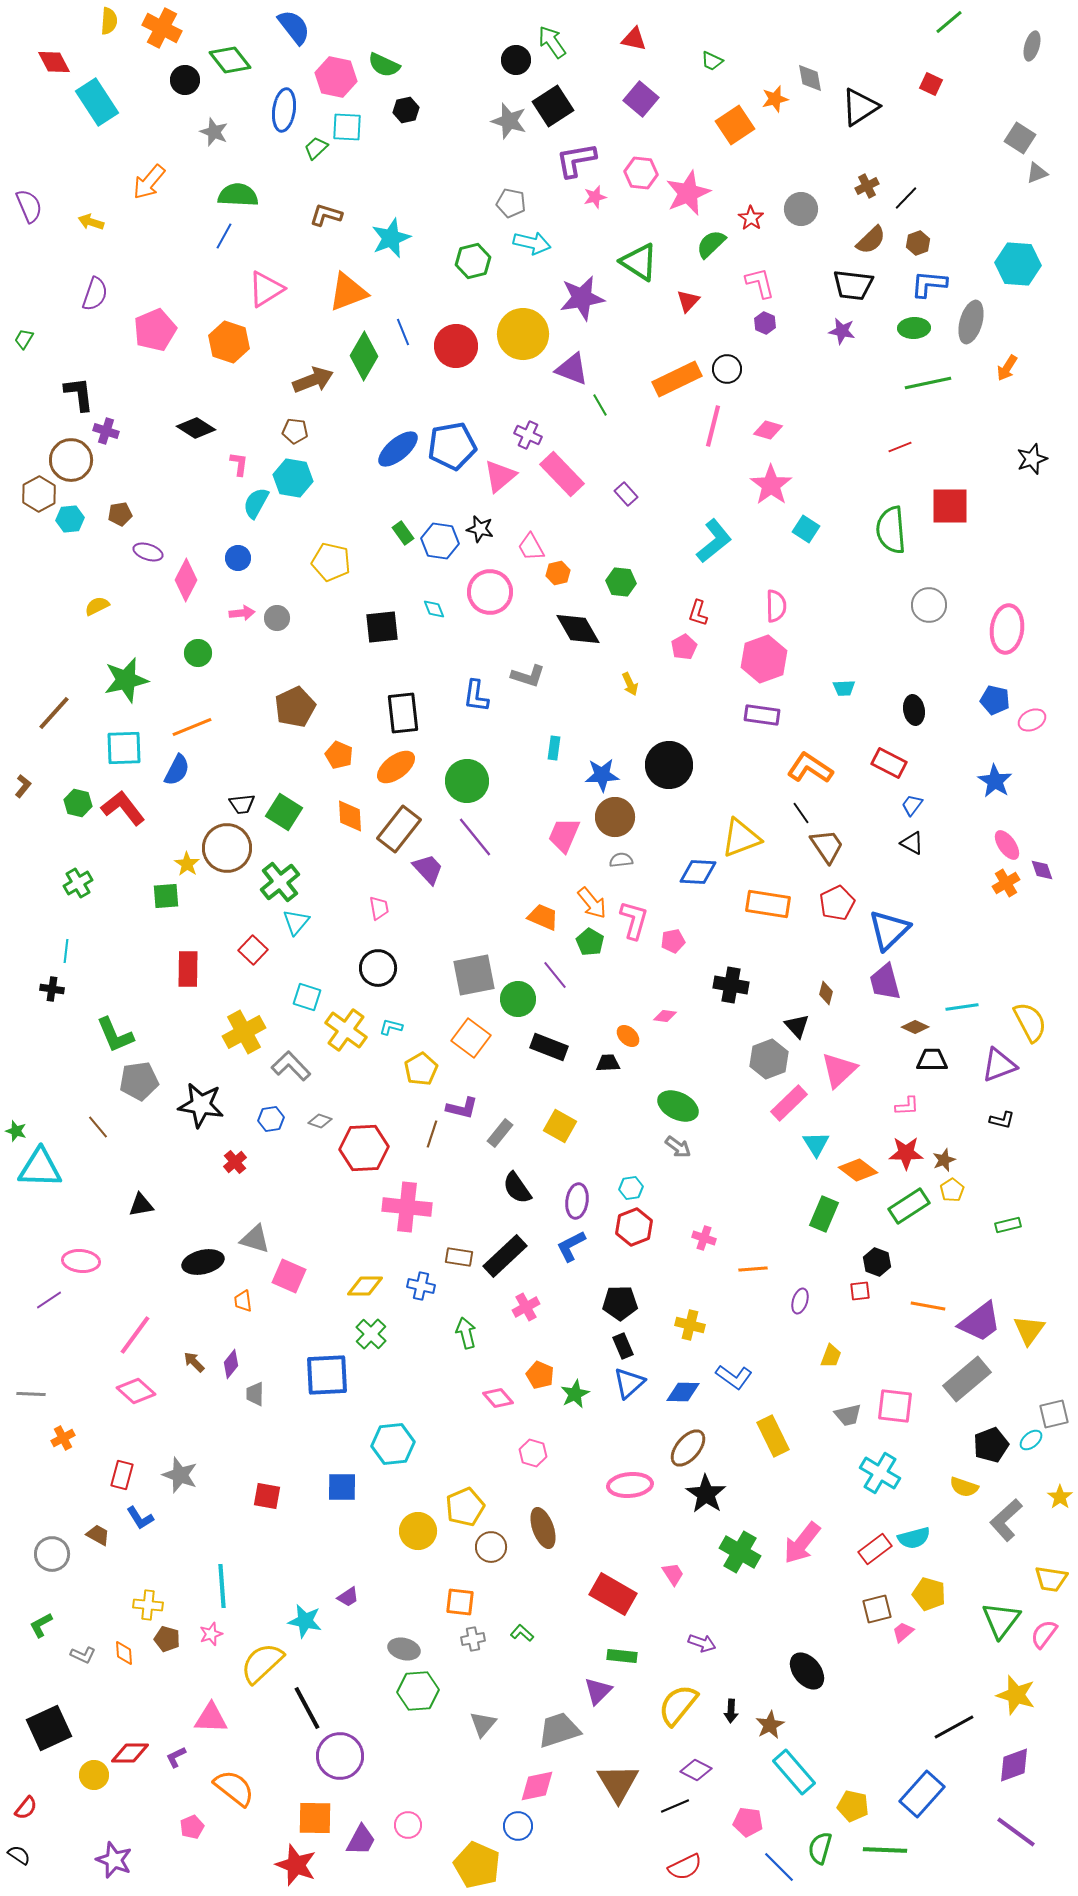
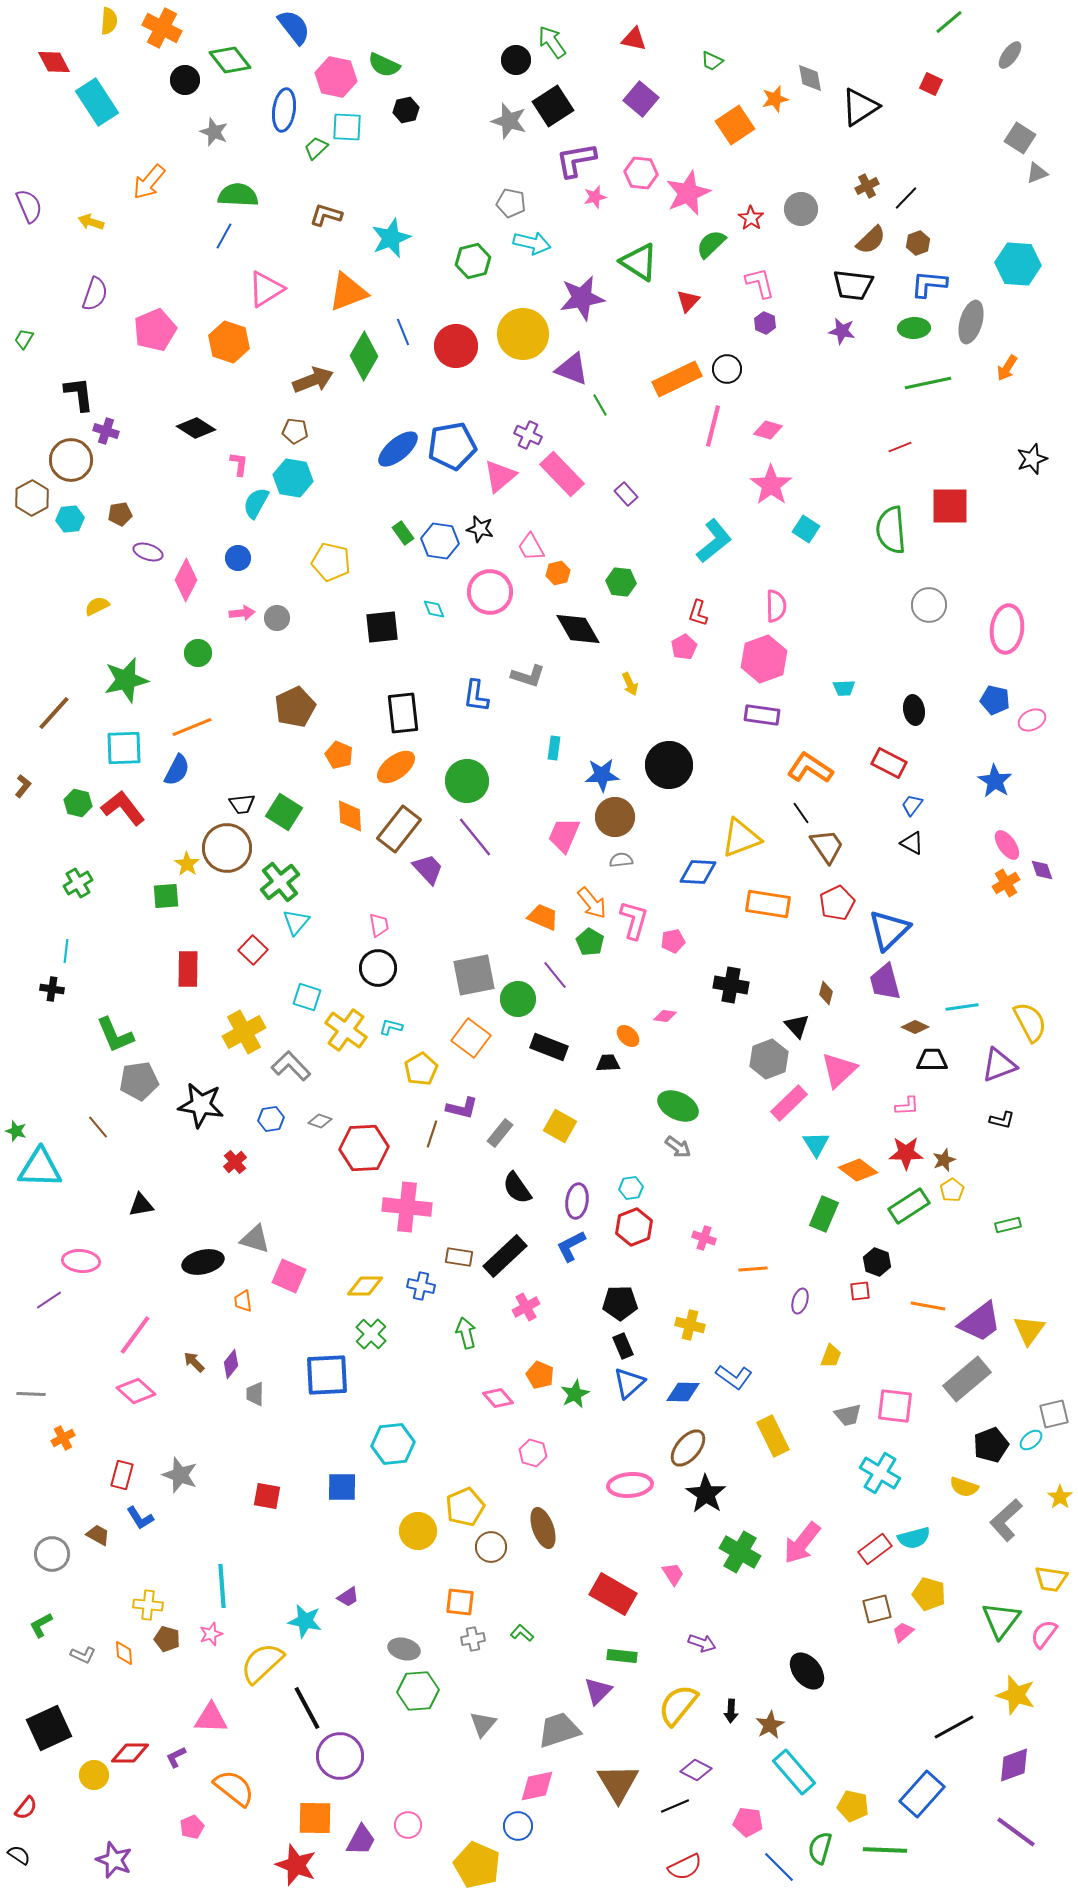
gray ellipse at (1032, 46): moved 22 px left, 9 px down; rotated 20 degrees clockwise
brown hexagon at (39, 494): moved 7 px left, 4 px down
pink trapezoid at (379, 908): moved 17 px down
